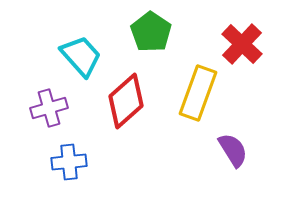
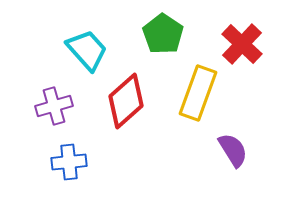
green pentagon: moved 12 px right, 2 px down
cyan trapezoid: moved 6 px right, 6 px up
purple cross: moved 5 px right, 2 px up
